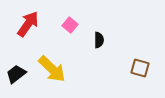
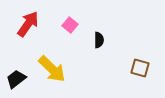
black trapezoid: moved 5 px down
